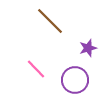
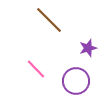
brown line: moved 1 px left, 1 px up
purple circle: moved 1 px right, 1 px down
